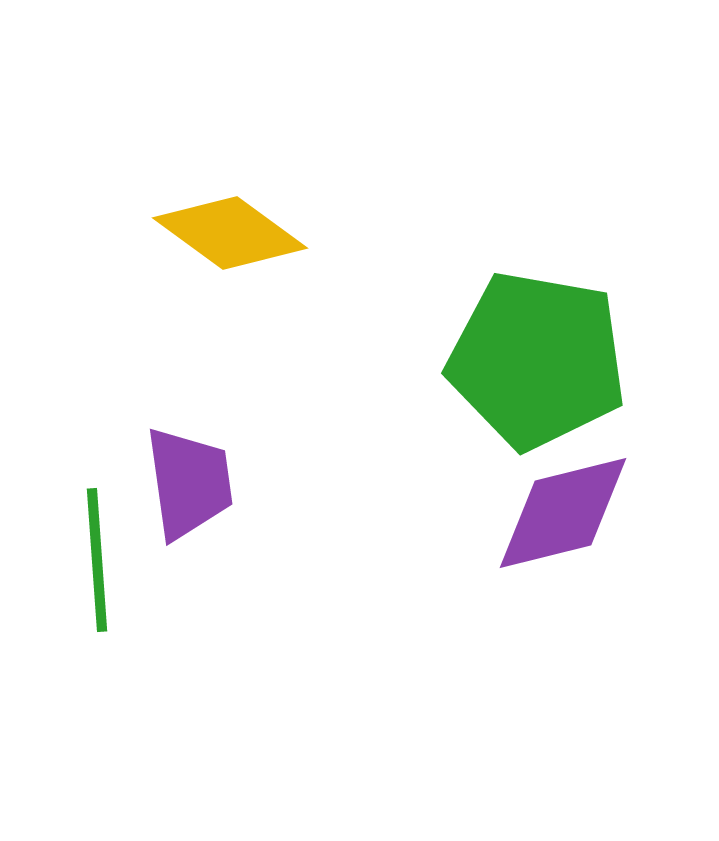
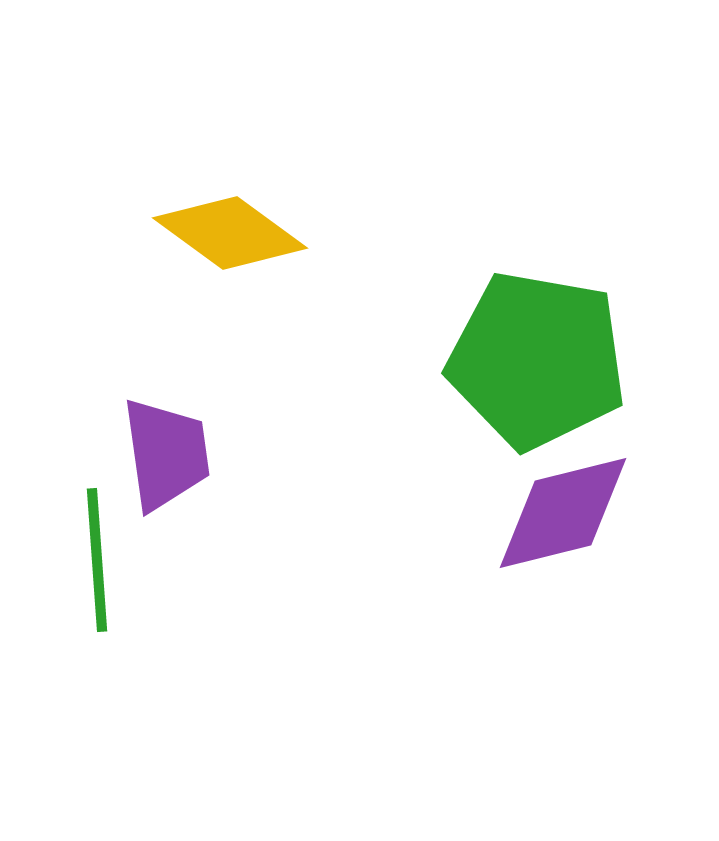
purple trapezoid: moved 23 px left, 29 px up
